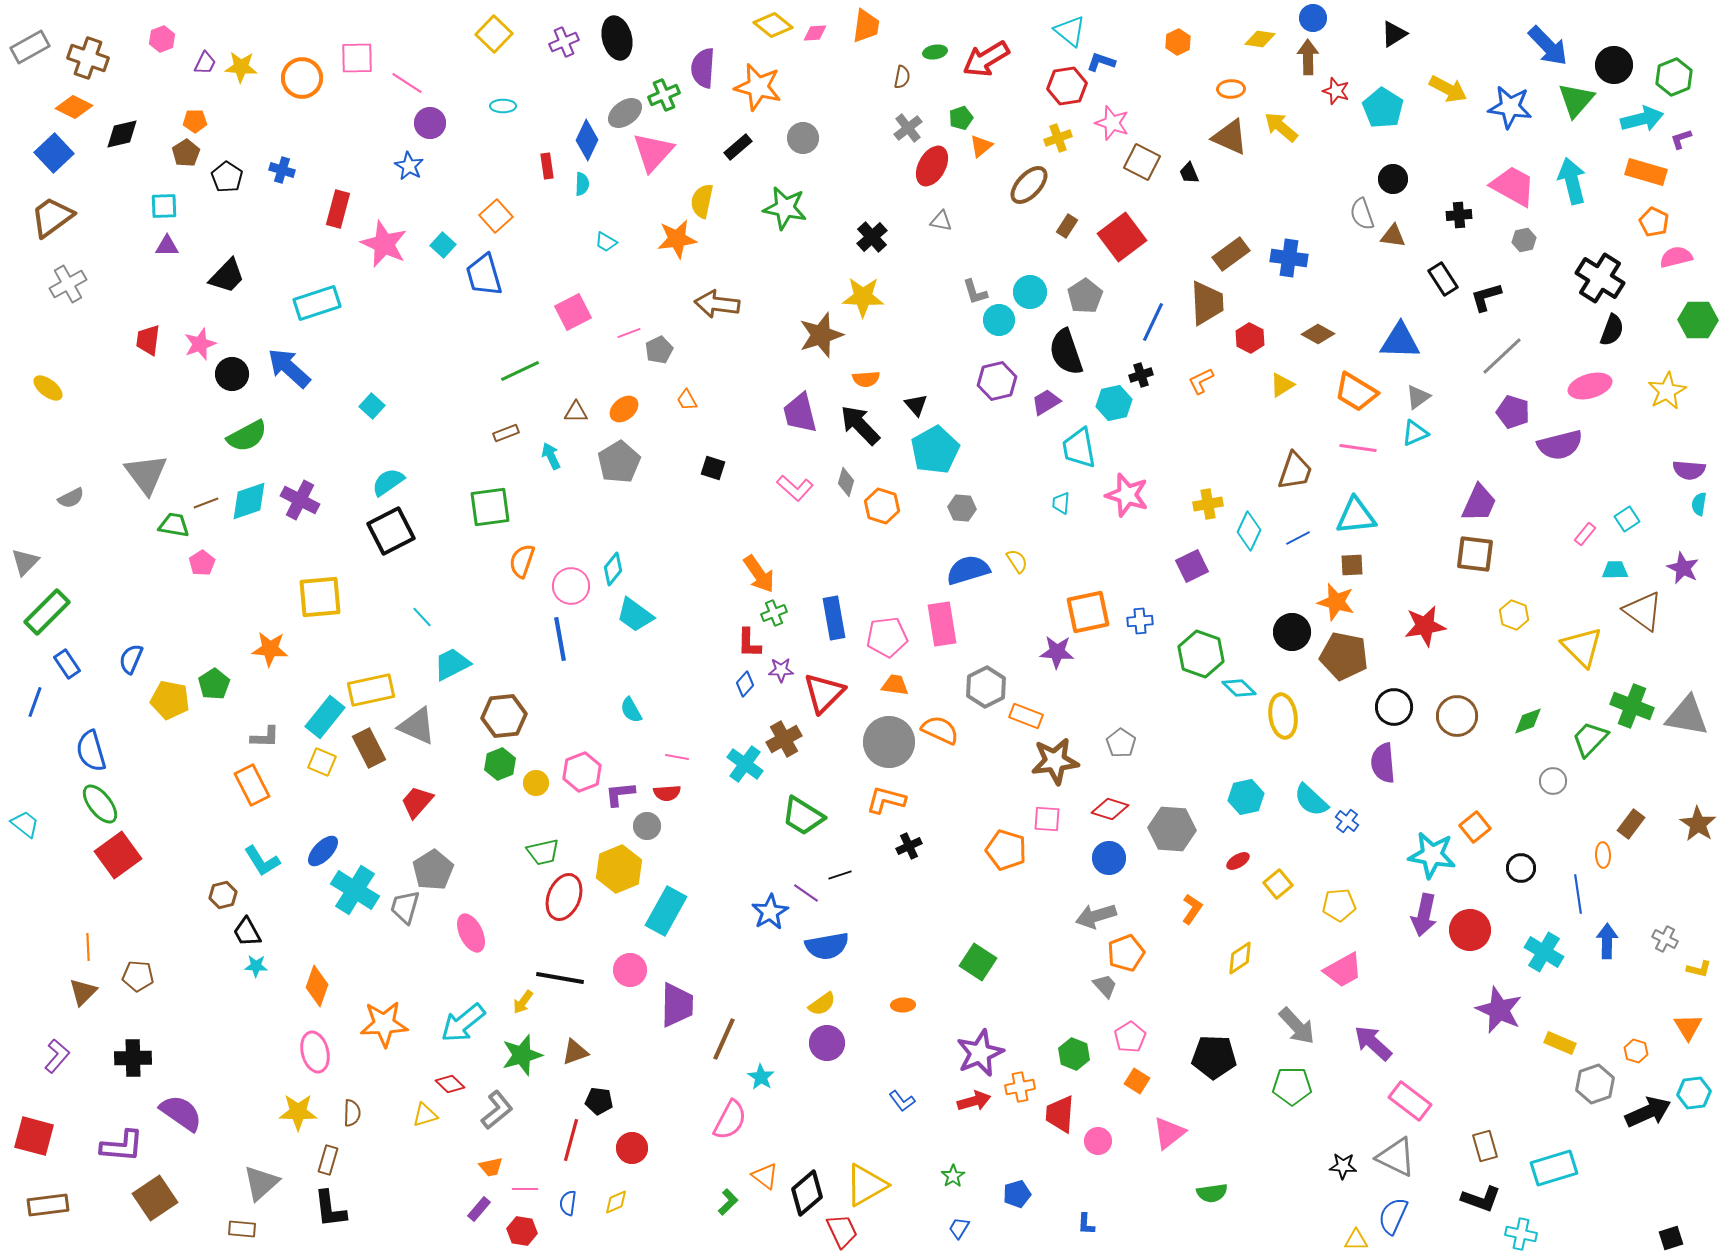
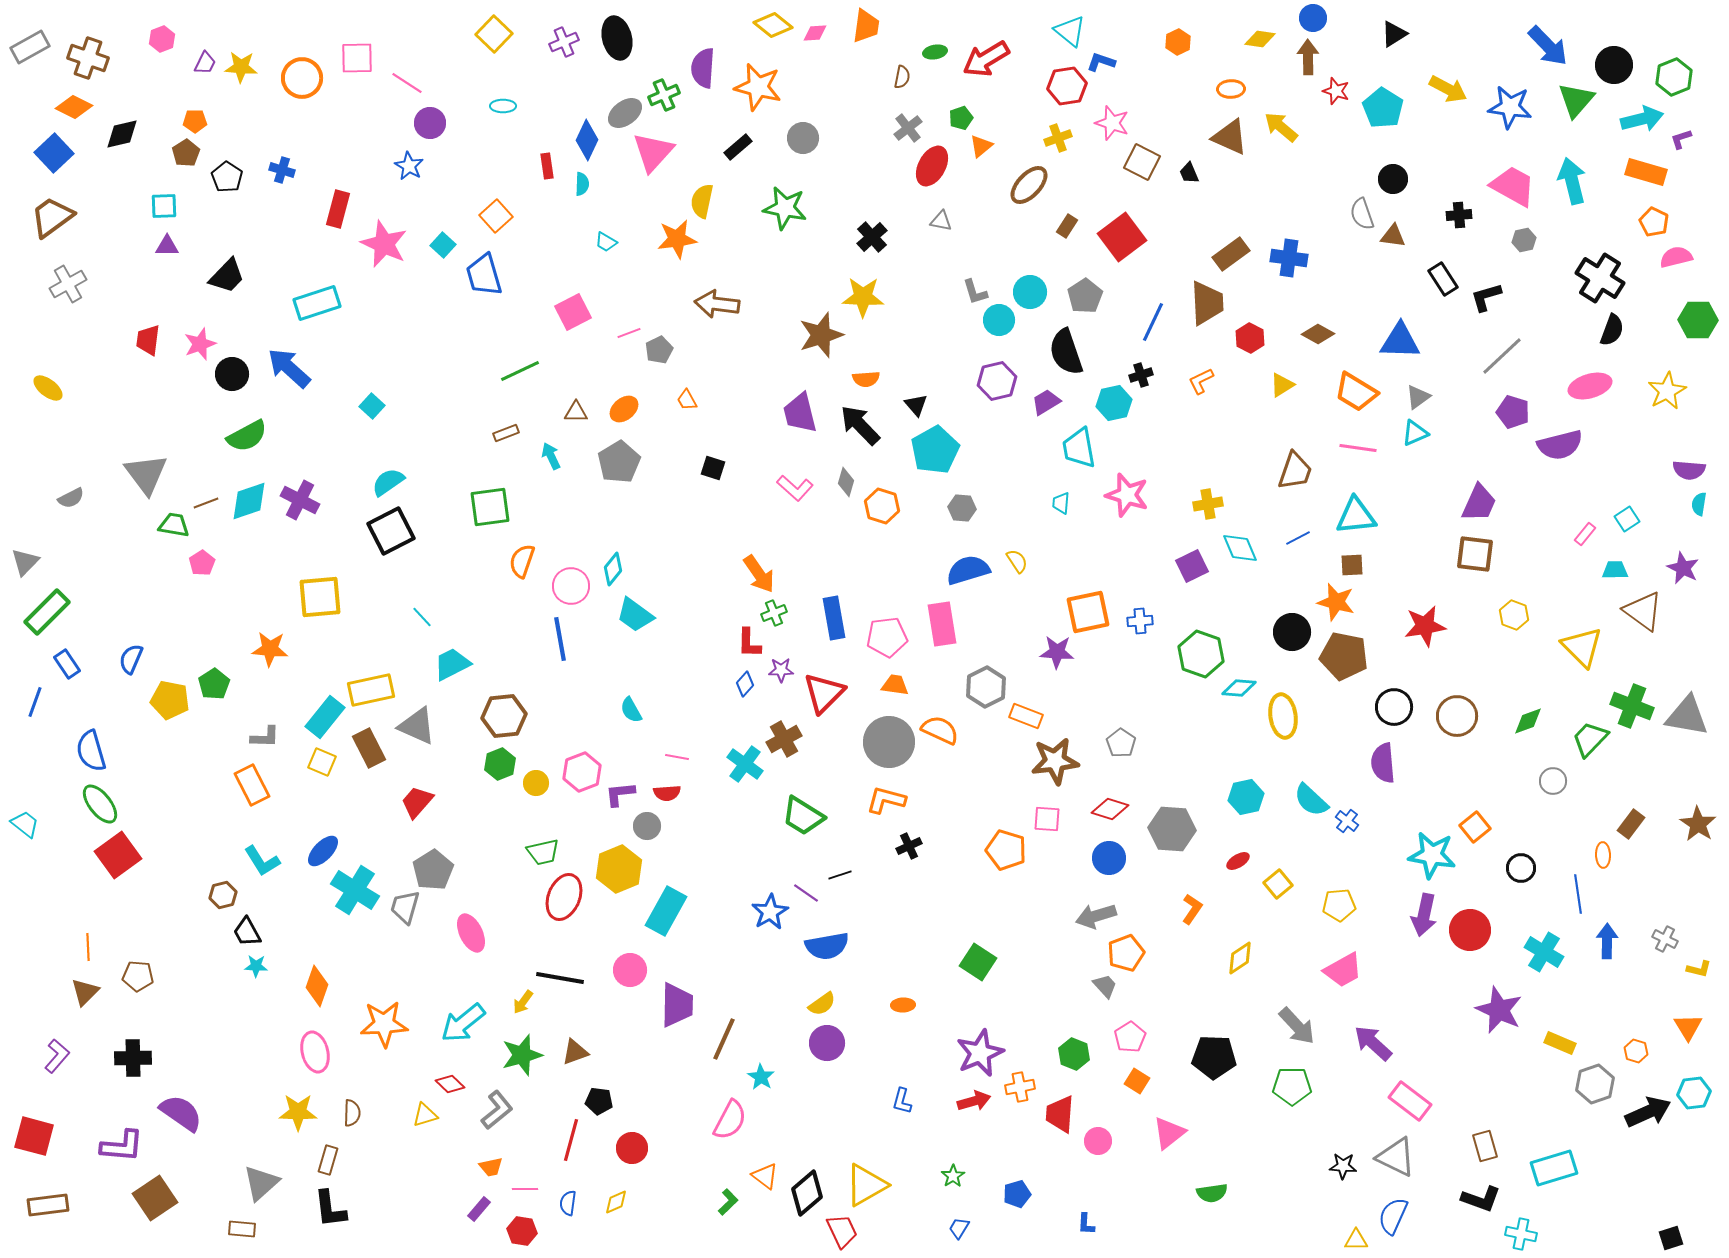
cyan diamond at (1249, 531): moved 9 px left, 17 px down; rotated 48 degrees counterclockwise
cyan diamond at (1239, 688): rotated 40 degrees counterclockwise
brown triangle at (83, 992): moved 2 px right
blue L-shape at (902, 1101): rotated 52 degrees clockwise
